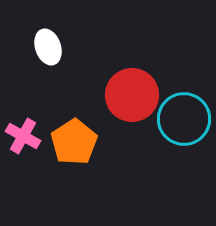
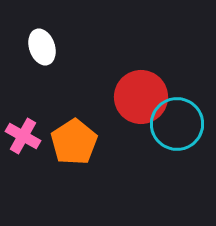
white ellipse: moved 6 px left
red circle: moved 9 px right, 2 px down
cyan circle: moved 7 px left, 5 px down
